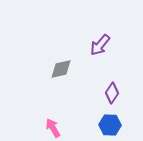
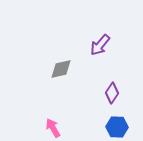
blue hexagon: moved 7 px right, 2 px down
